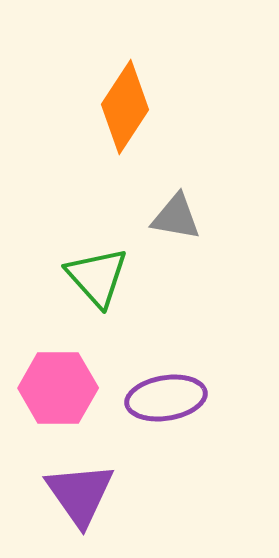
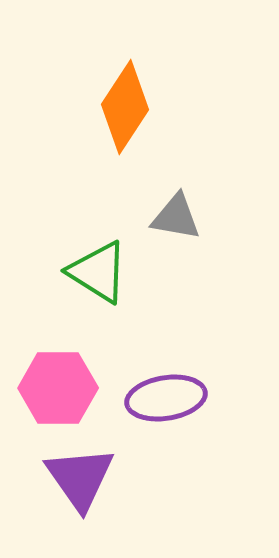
green triangle: moved 1 px right, 5 px up; rotated 16 degrees counterclockwise
purple triangle: moved 16 px up
